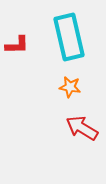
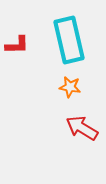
cyan rectangle: moved 3 px down
